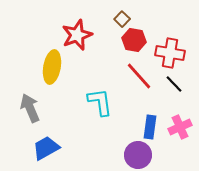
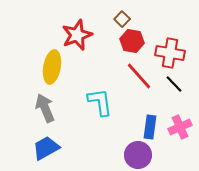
red hexagon: moved 2 px left, 1 px down
gray arrow: moved 15 px right
